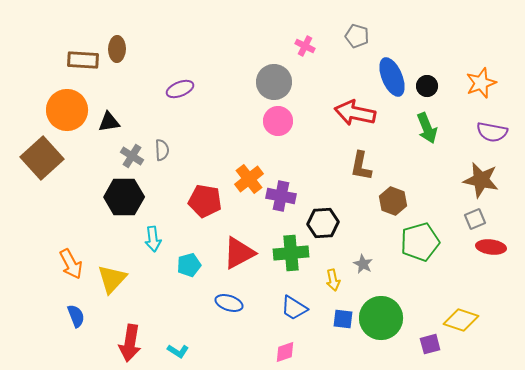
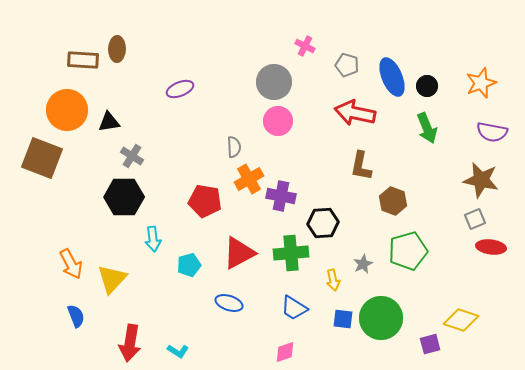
gray pentagon at (357, 36): moved 10 px left, 29 px down
gray semicircle at (162, 150): moved 72 px right, 3 px up
brown square at (42, 158): rotated 27 degrees counterclockwise
orange cross at (249, 179): rotated 8 degrees clockwise
green pentagon at (420, 242): moved 12 px left, 9 px down
gray star at (363, 264): rotated 18 degrees clockwise
